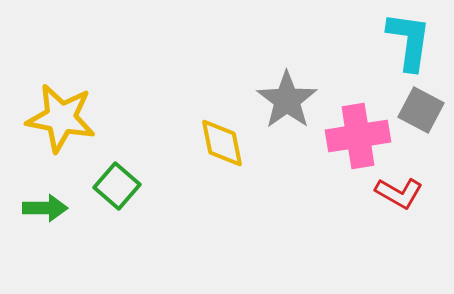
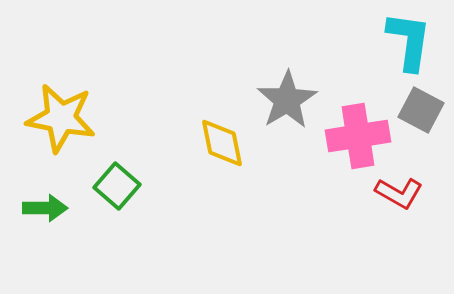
gray star: rotated 4 degrees clockwise
